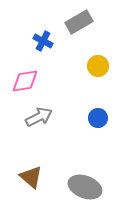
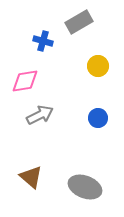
blue cross: rotated 12 degrees counterclockwise
gray arrow: moved 1 px right, 2 px up
